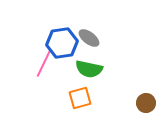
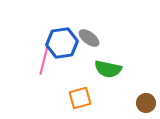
pink line: moved 3 px up; rotated 12 degrees counterclockwise
green semicircle: moved 19 px right
